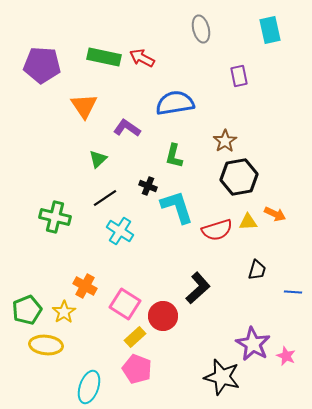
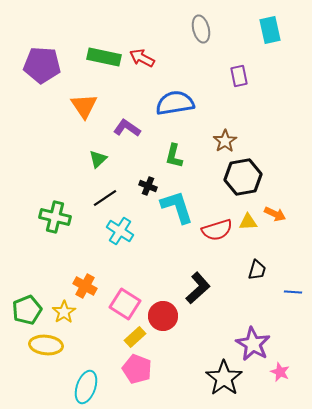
black hexagon: moved 4 px right
pink star: moved 6 px left, 16 px down
black star: moved 2 px right, 1 px down; rotated 21 degrees clockwise
cyan ellipse: moved 3 px left
